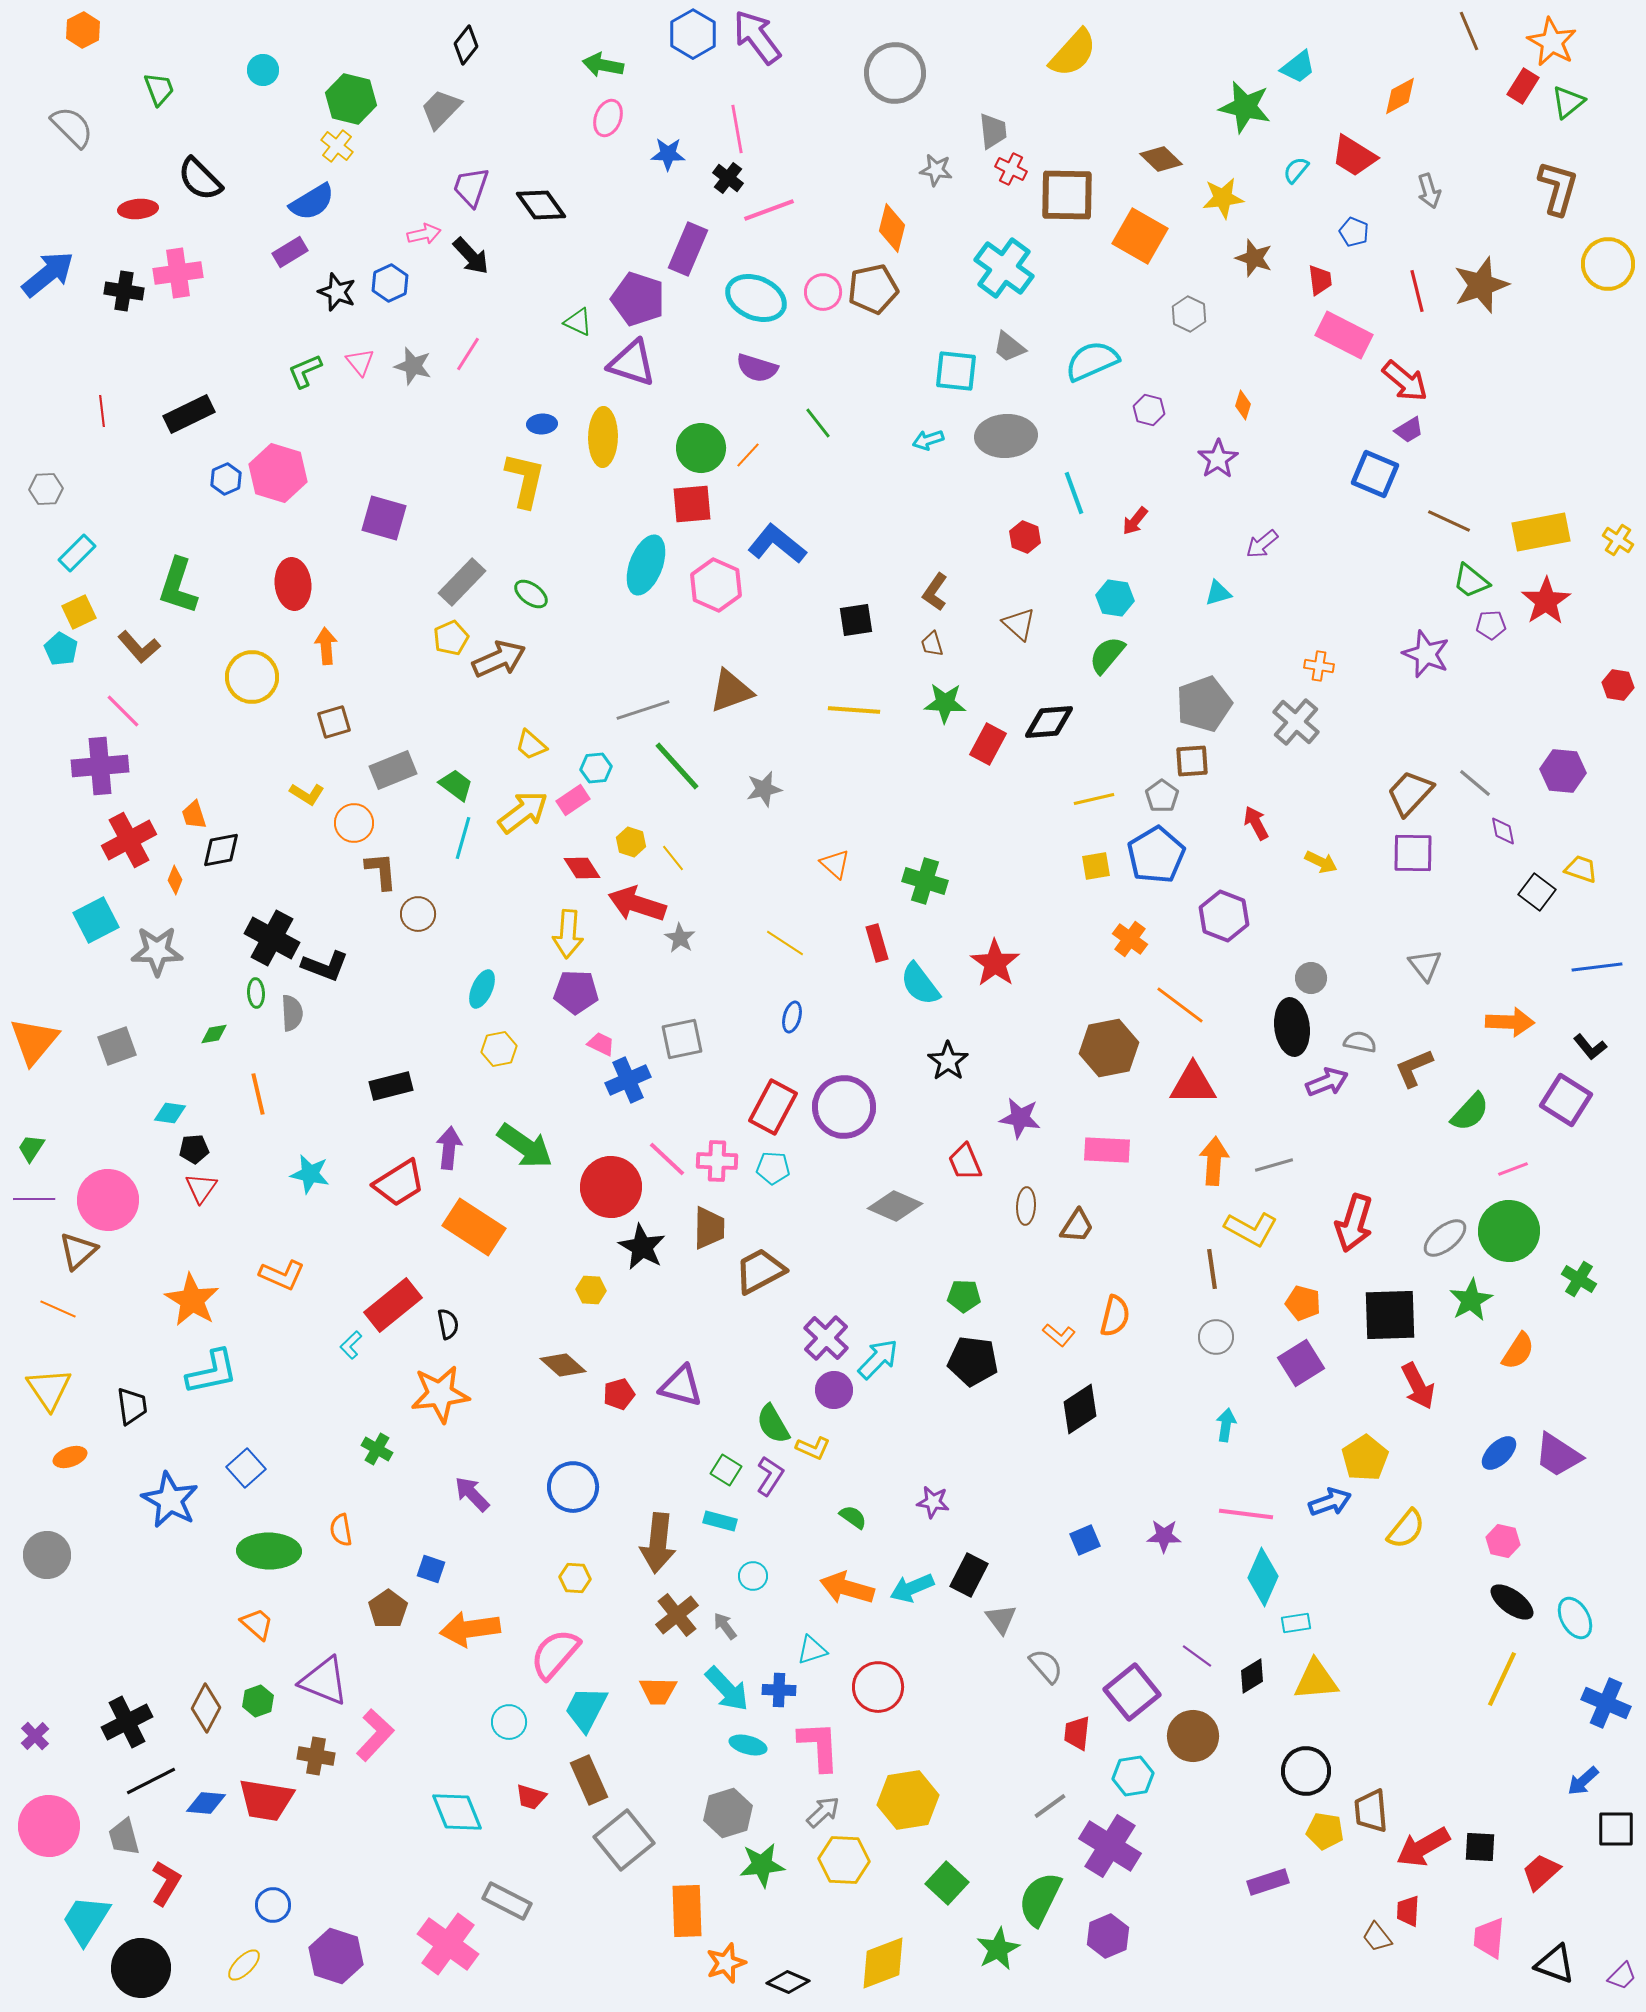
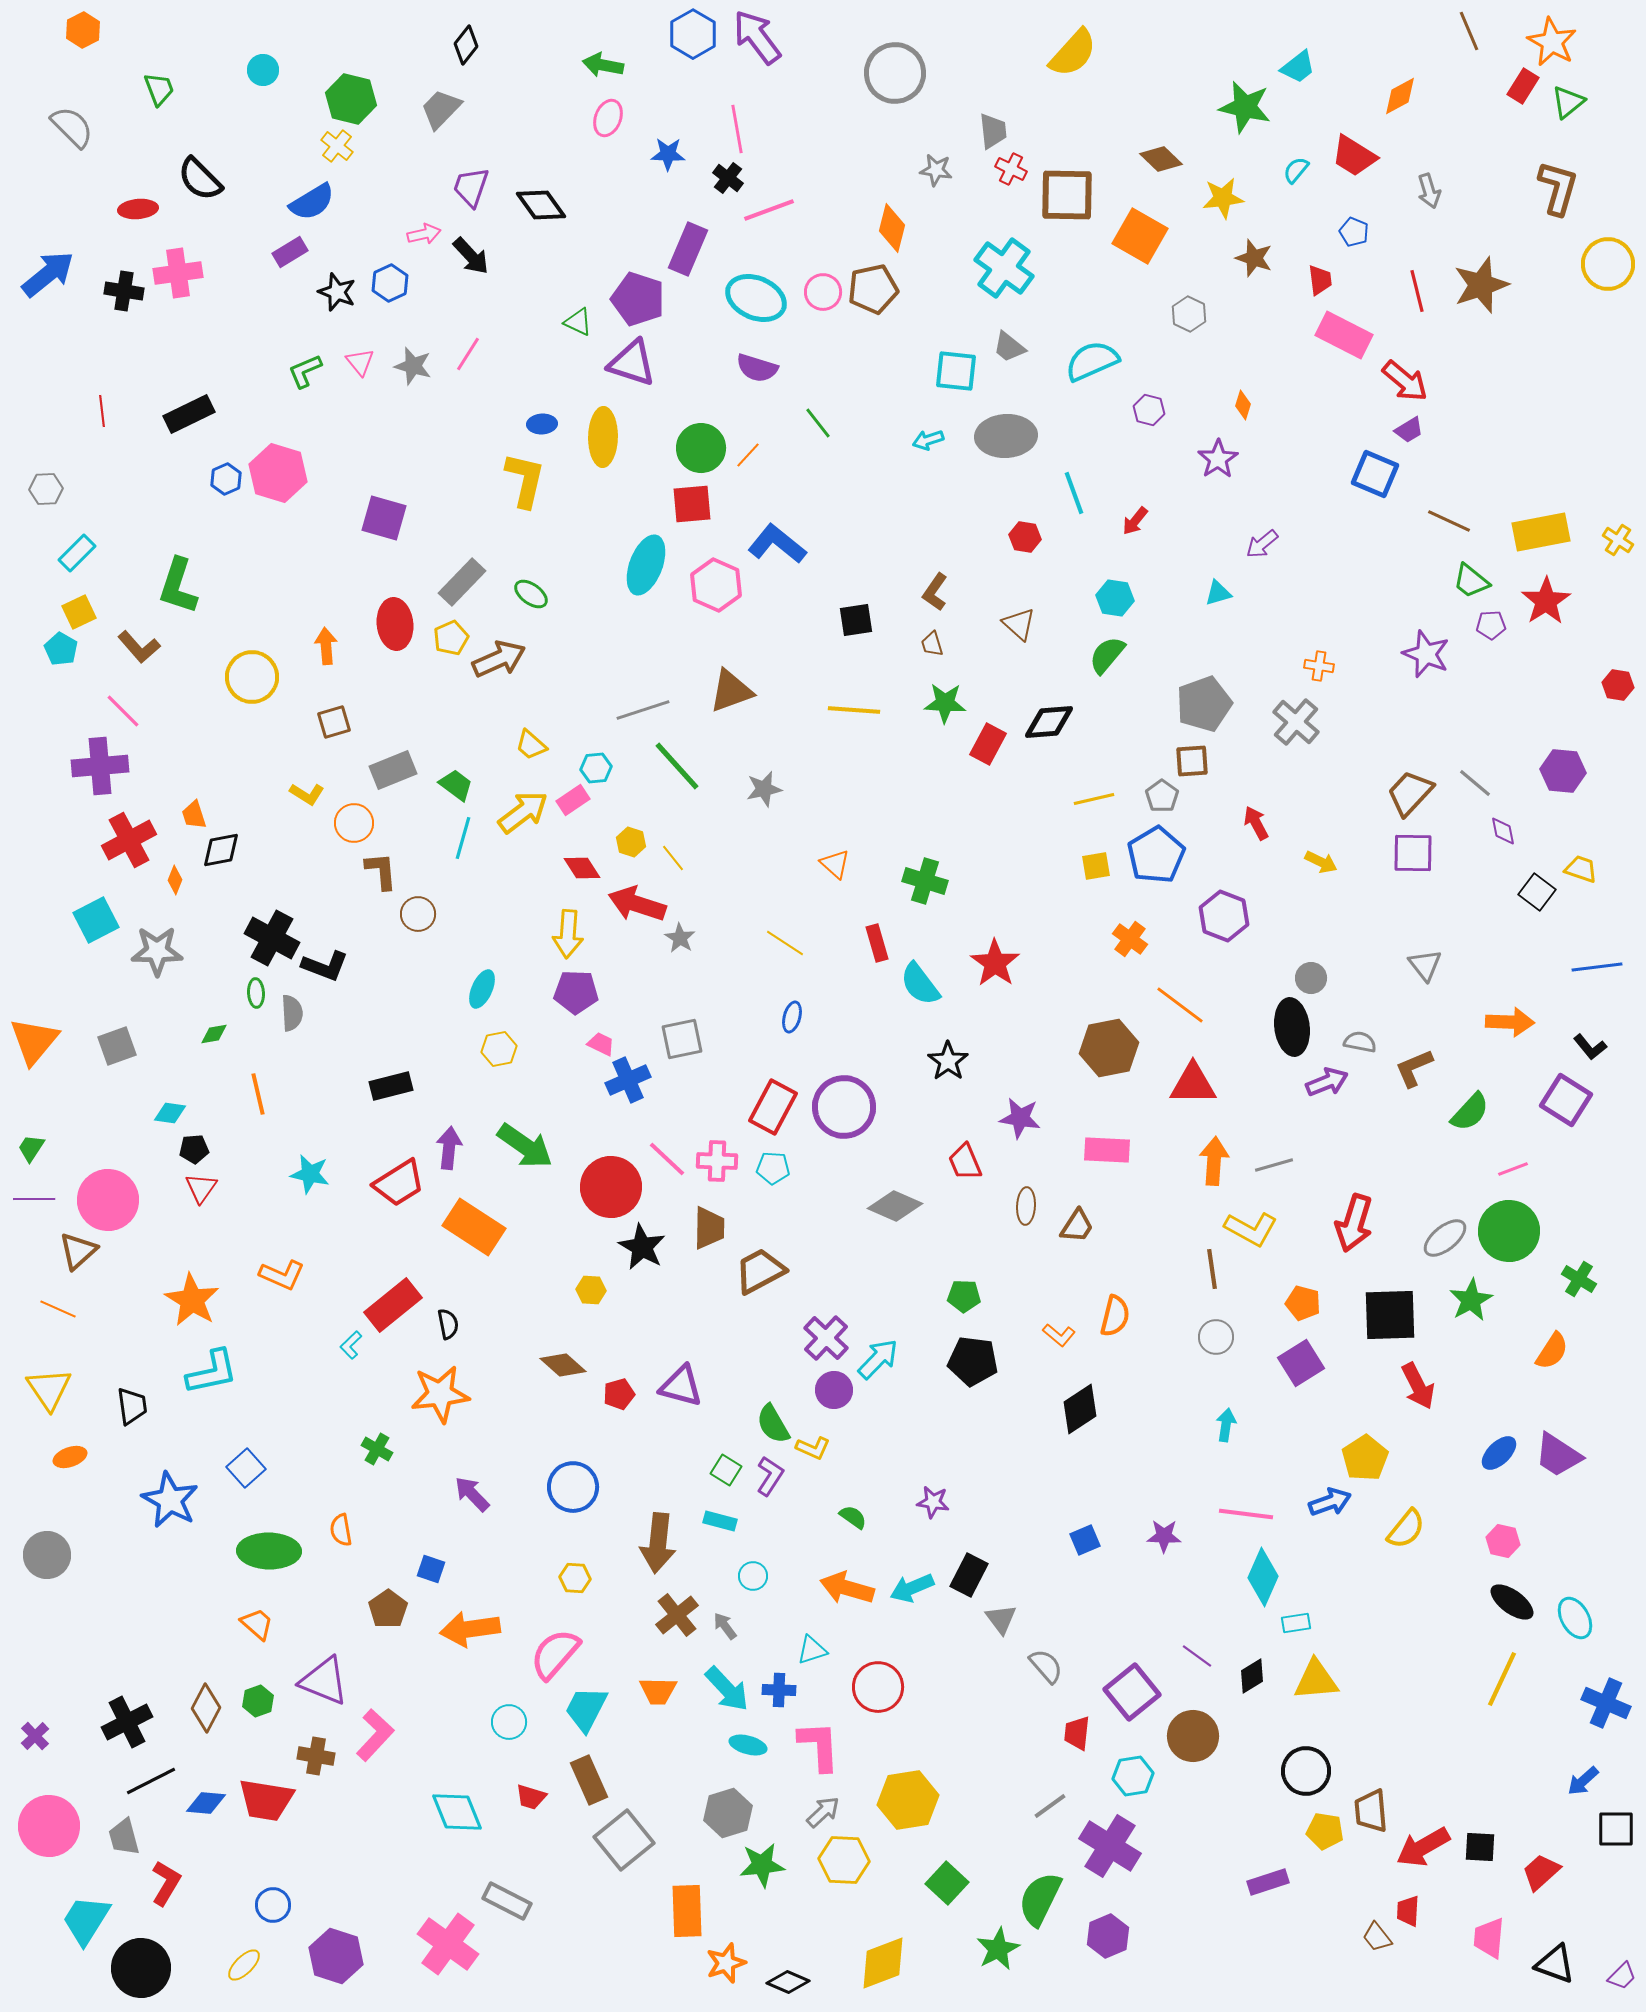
red hexagon at (1025, 537): rotated 12 degrees counterclockwise
red ellipse at (293, 584): moved 102 px right, 40 px down
orange semicircle at (1518, 1351): moved 34 px right
